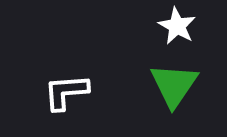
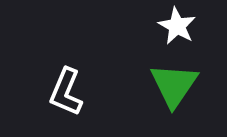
white L-shape: rotated 63 degrees counterclockwise
